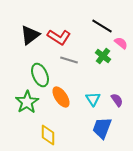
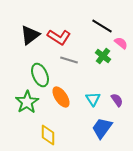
blue trapezoid: rotated 15 degrees clockwise
